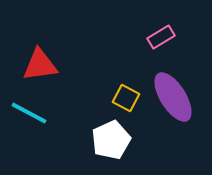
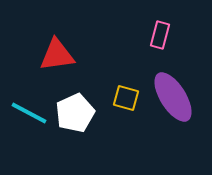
pink rectangle: moved 1 px left, 2 px up; rotated 44 degrees counterclockwise
red triangle: moved 17 px right, 10 px up
yellow square: rotated 12 degrees counterclockwise
white pentagon: moved 36 px left, 27 px up
